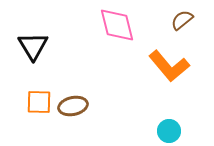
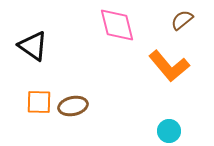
black triangle: rotated 24 degrees counterclockwise
